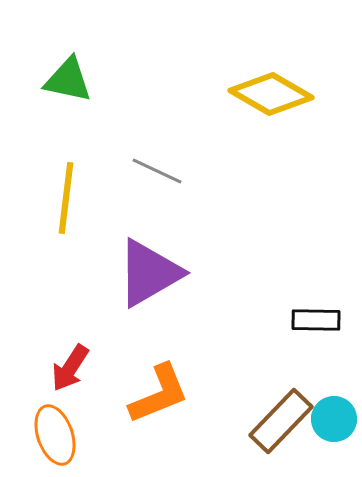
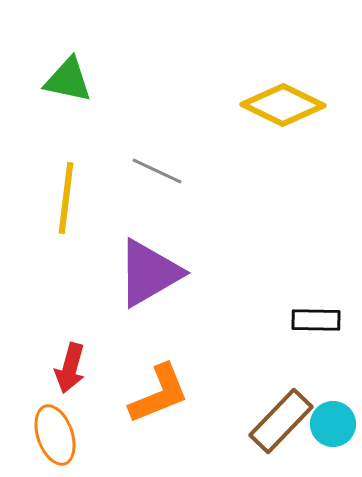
yellow diamond: moved 12 px right, 11 px down; rotated 4 degrees counterclockwise
red arrow: rotated 18 degrees counterclockwise
cyan circle: moved 1 px left, 5 px down
